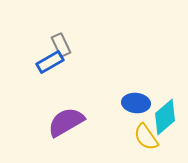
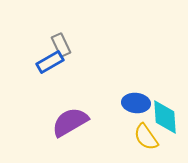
cyan diamond: rotated 54 degrees counterclockwise
purple semicircle: moved 4 px right
